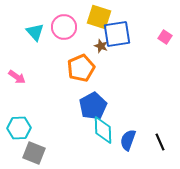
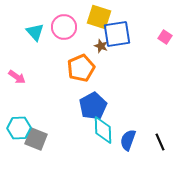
gray square: moved 2 px right, 14 px up
